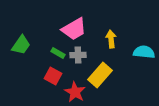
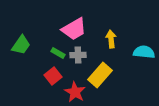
red square: rotated 24 degrees clockwise
